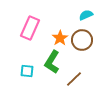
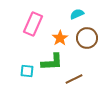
cyan semicircle: moved 9 px left, 1 px up
pink rectangle: moved 3 px right, 4 px up
brown circle: moved 5 px right, 2 px up
green L-shape: rotated 125 degrees counterclockwise
brown line: rotated 18 degrees clockwise
